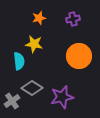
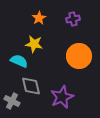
orange star: rotated 16 degrees counterclockwise
cyan semicircle: rotated 60 degrees counterclockwise
gray diamond: moved 1 px left, 2 px up; rotated 45 degrees clockwise
purple star: rotated 10 degrees counterclockwise
gray cross: rotated 28 degrees counterclockwise
